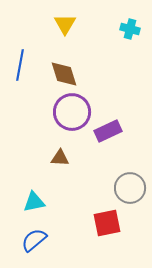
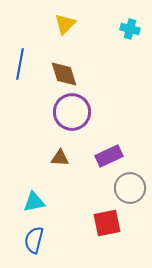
yellow triangle: rotated 15 degrees clockwise
blue line: moved 1 px up
purple rectangle: moved 1 px right, 25 px down
blue semicircle: rotated 36 degrees counterclockwise
